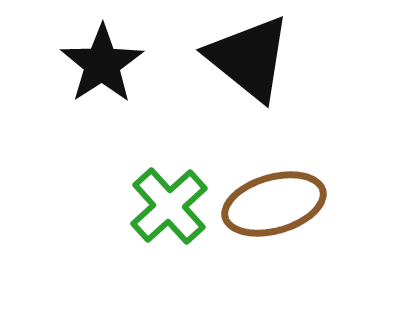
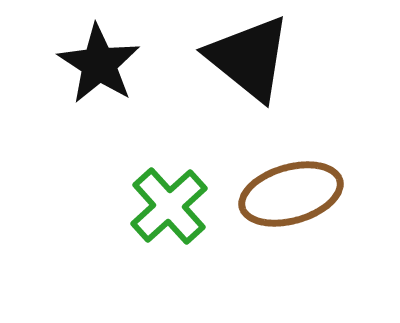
black star: moved 3 px left; rotated 6 degrees counterclockwise
brown ellipse: moved 17 px right, 10 px up
